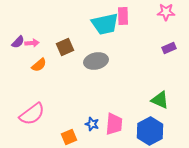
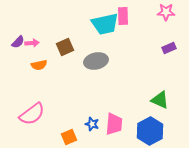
orange semicircle: rotated 28 degrees clockwise
